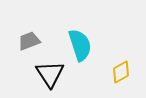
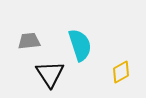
gray trapezoid: rotated 15 degrees clockwise
